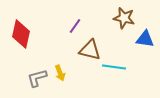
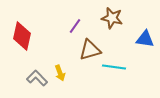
brown star: moved 12 px left
red diamond: moved 1 px right, 2 px down
brown triangle: rotated 30 degrees counterclockwise
gray L-shape: rotated 60 degrees clockwise
